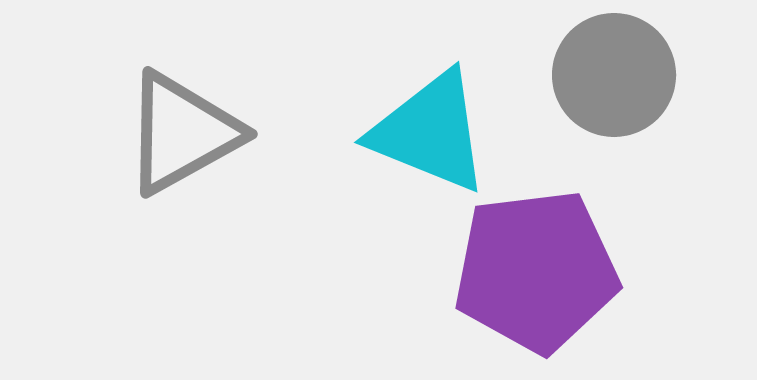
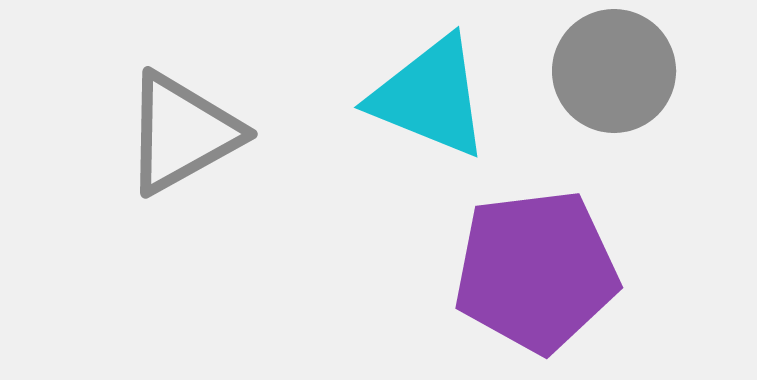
gray circle: moved 4 px up
cyan triangle: moved 35 px up
